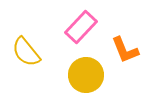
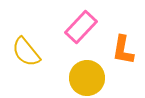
orange L-shape: moved 2 px left; rotated 32 degrees clockwise
yellow circle: moved 1 px right, 3 px down
